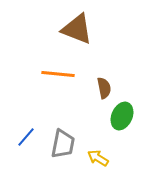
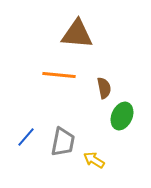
brown triangle: moved 5 px down; rotated 16 degrees counterclockwise
orange line: moved 1 px right, 1 px down
gray trapezoid: moved 2 px up
yellow arrow: moved 4 px left, 2 px down
